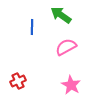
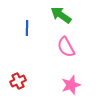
blue line: moved 5 px left, 1 px down
pink semicircle: rotated 90 degrees counterclockwise
pink star: rotated 24 degrees clockwise
